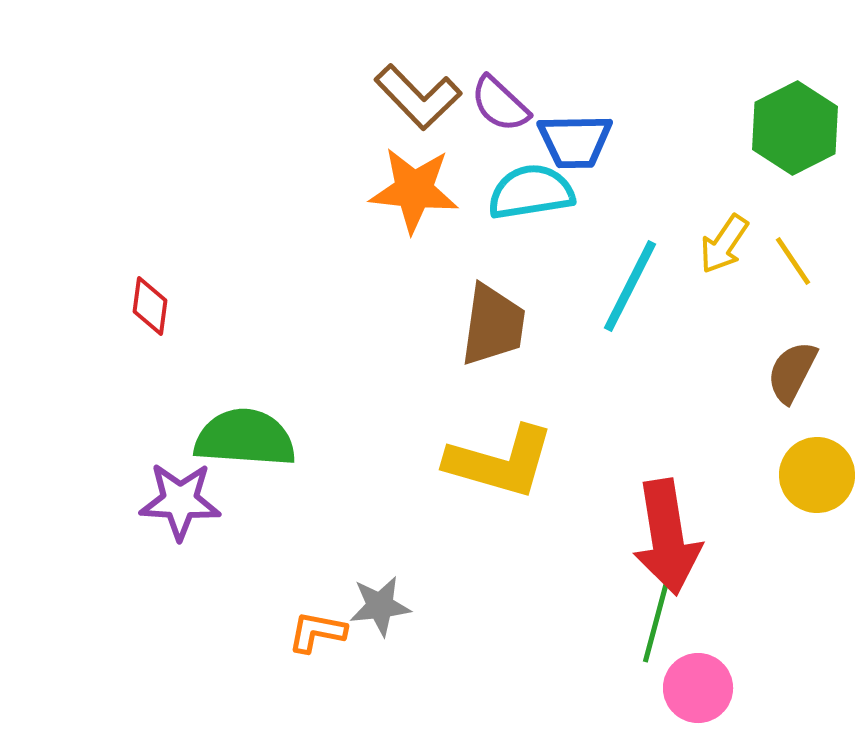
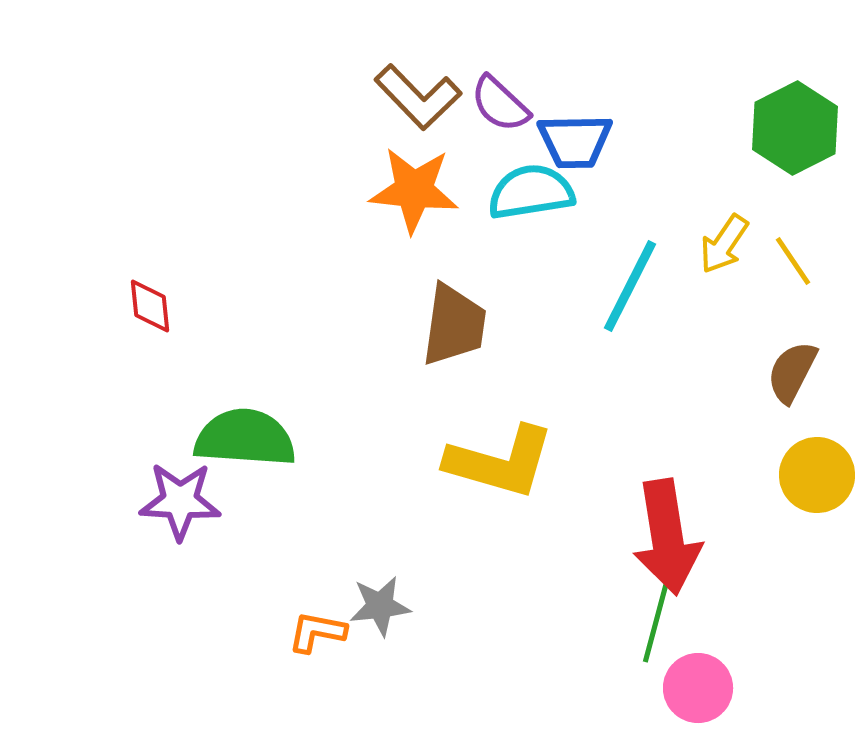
red diamond: rotated 14 degrees counterclockwise
brown trapezoid: moved 39 px left
